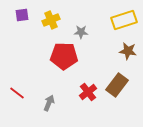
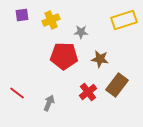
brown star: moved 28 px left, 8 px down
